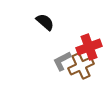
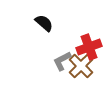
black semicircle: moved 1 px left, 1 px down
brown cross: rotated 20 degrees counterclockwise
